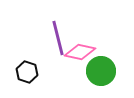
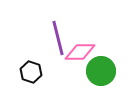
pink diamond: rotated 12 degrees counterclockwise
black hexagon: moved 4 px right
